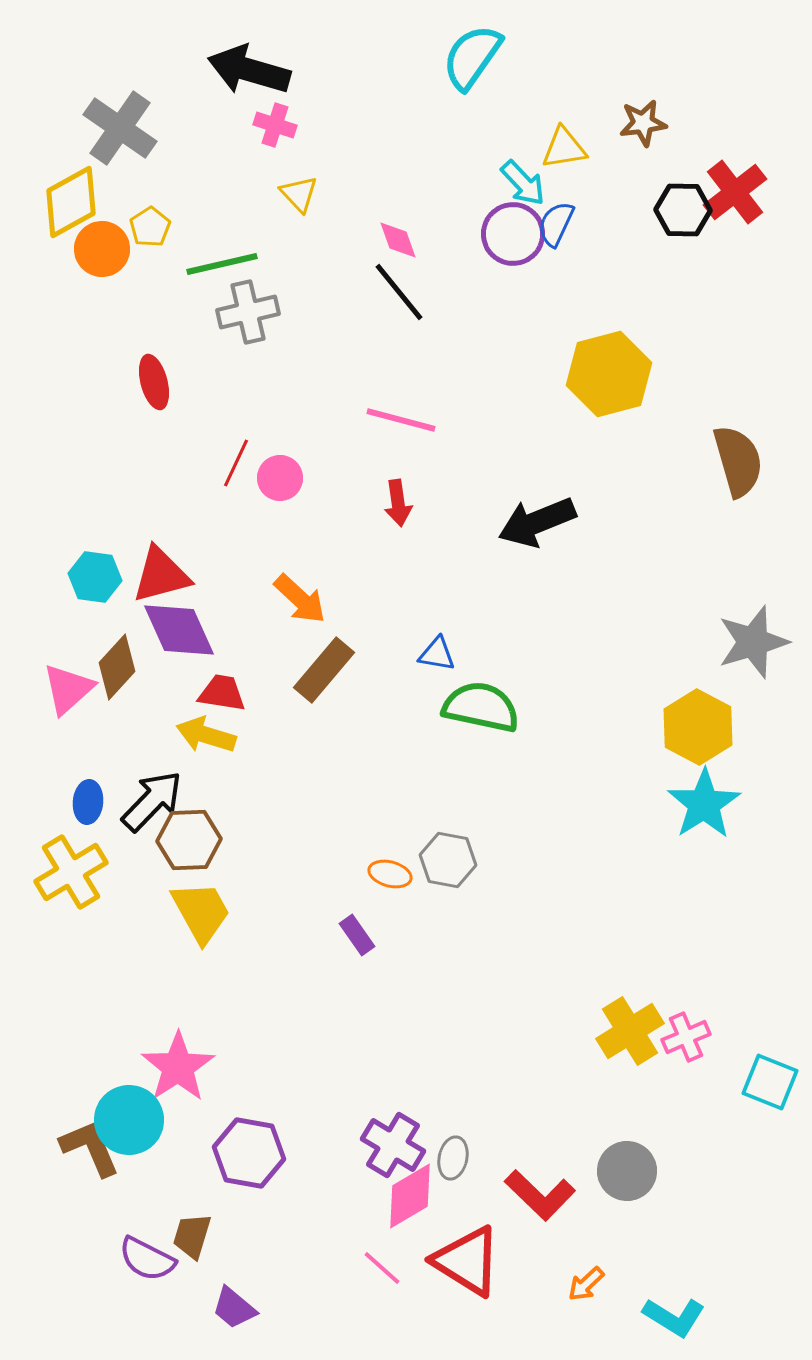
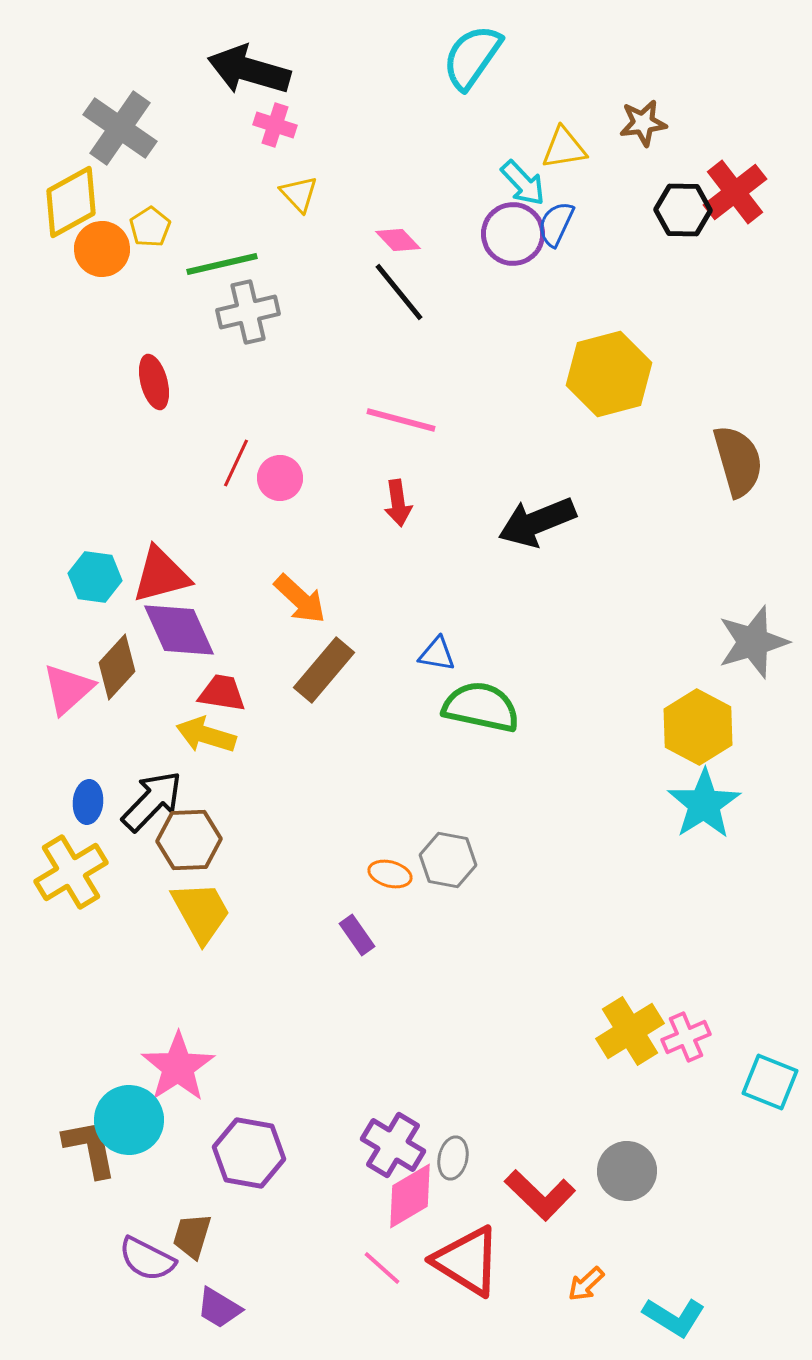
pink diamond at (398, 240): rotated 24 degrees counterclockwise
brown L-shape at (90, 1148): rotated 12 degrees clockwise
purple trapezoid at (234, 1308): moved 15 px left; rotated 9 degrees counterclockwise
